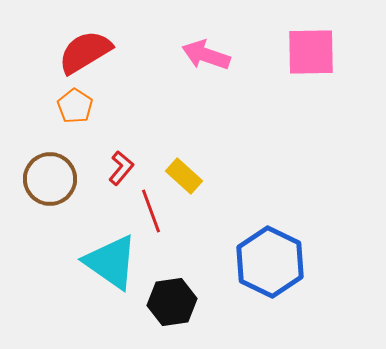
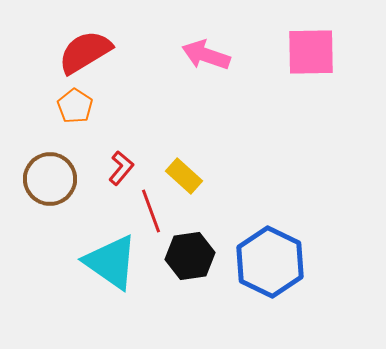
black hexagon: moved 18 px right, 46 px up
